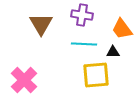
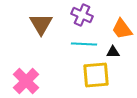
purple cross: rotated 15 degrees clockwise
pink cross: moved 2 px right, 1 px down
